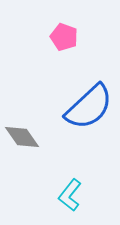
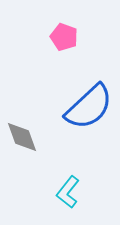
gray diamond: rotated 15 degrees clockwise
cyan L-shape: moved 2 px left, 3 px up
